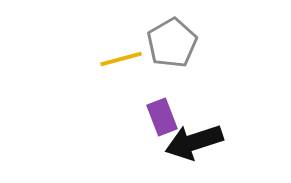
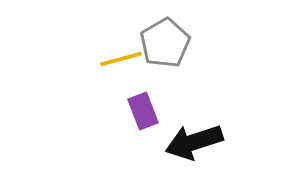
gray pentagon: moved 7 px left
purple rectangle: moved 19 px left, 6 px up
